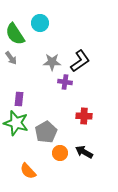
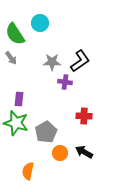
orange semicircle: rotated 54 degrees clockwise
